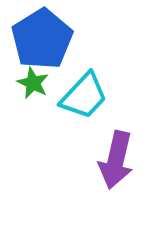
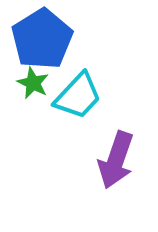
cyan trapezoid: moved 6 px left
purple arrow: rotated 6 degrees clockwise
